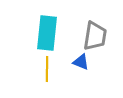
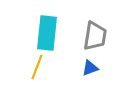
blue triangle: moved 9 px right, 6 px down; rotated 42 degrees counterclockwise
yellow line: moved 10 px left, 2 px up; rotated 20 degrees clockwise
